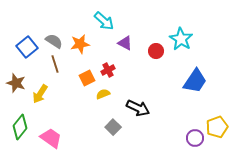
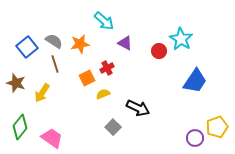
red circle: moved 3 px right
red cross: moved 1 px left, 2 px up
yellow arrow: moved 2 px right, 1 px up
pink trapezoid: moved 1 px right
